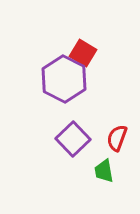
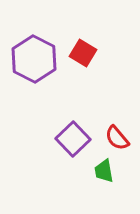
purple hexagon: moved 30 px left, 20 px up
red semicircle: rotated 60 degrees counterclockwise
